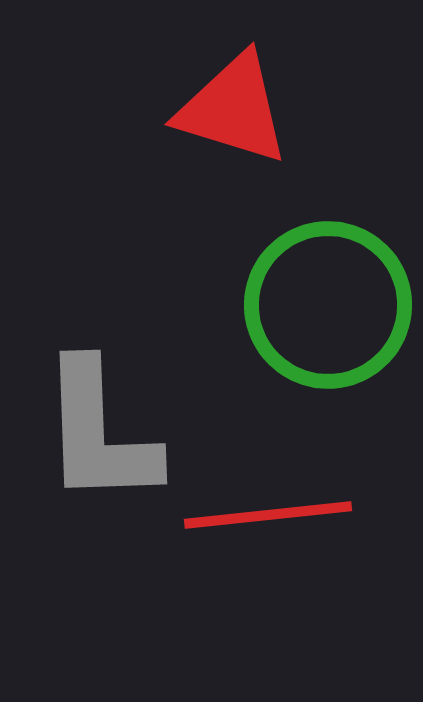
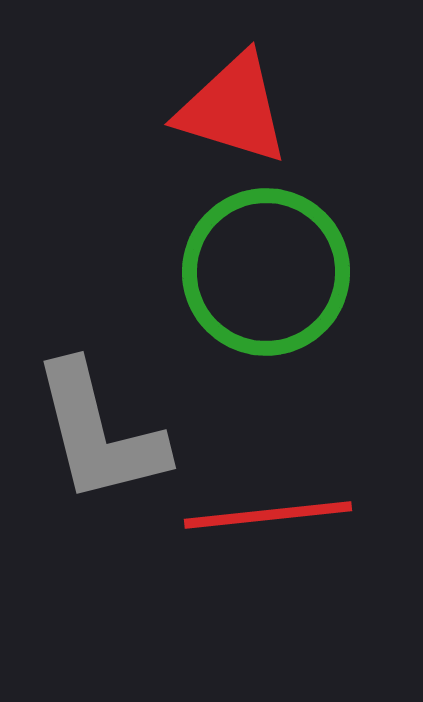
green circle: moved 62 px left, 33 px up
gray L-shape: rotated 12 degrees counterclockwise
